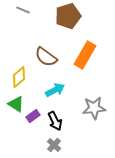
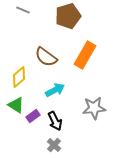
green triangle: moved 1 px down
